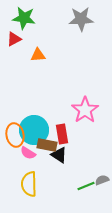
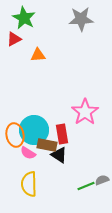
green star: rotated 20 degrees clockwise
pink star: moved 2 px down
